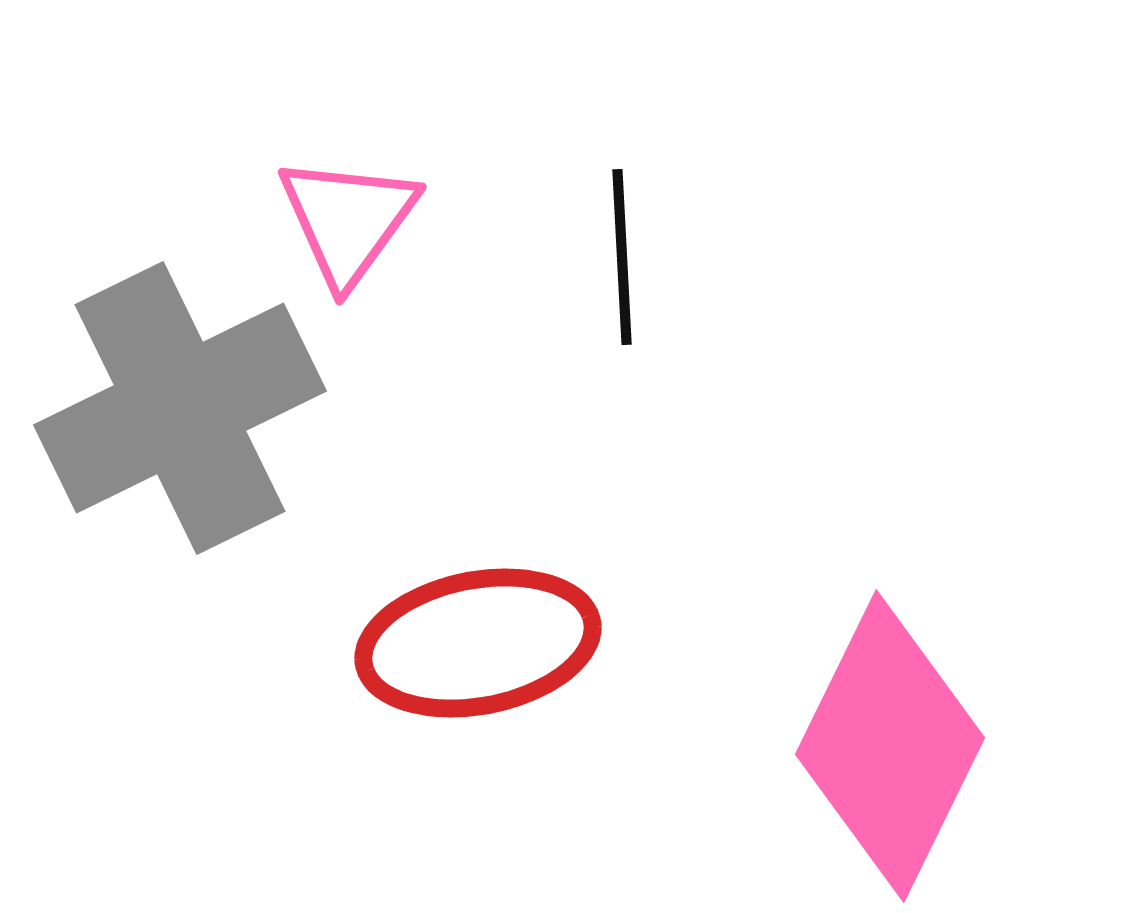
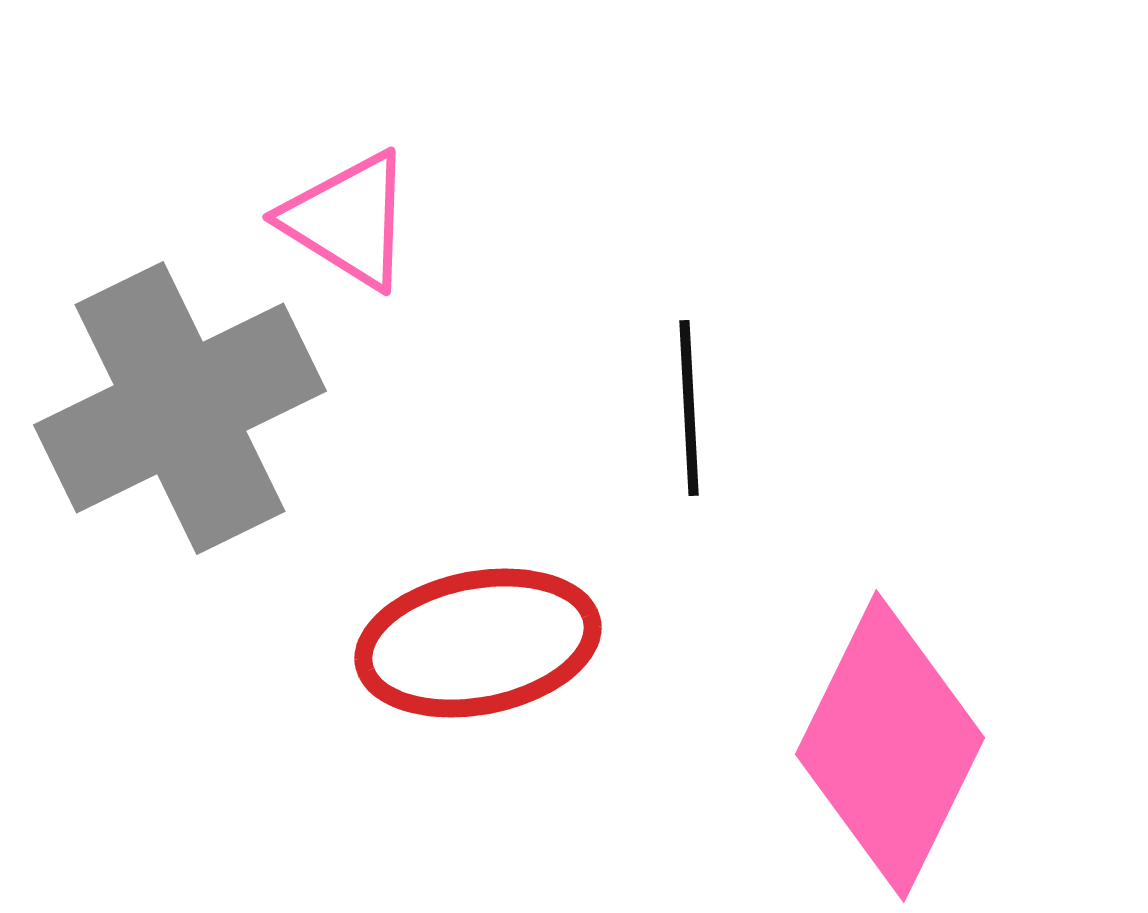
pink triangle: rotated 34 degrees counterclockwise
black line: moved 67 px right, 151 px down
